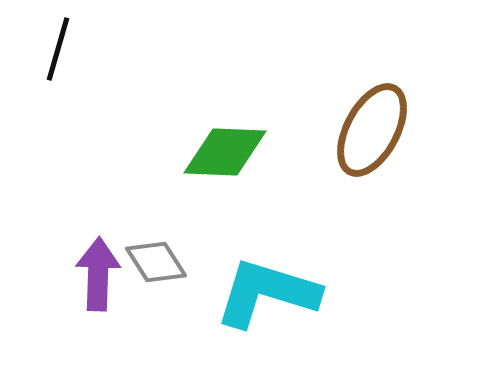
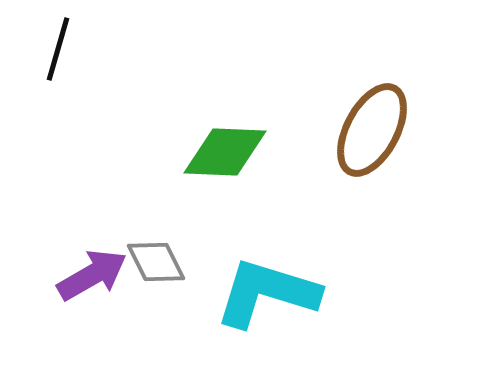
gray diamond: rotated 6 degrees clockwise
purple arrow: moved 6 px left, 1 px down; rotated 58 degrees clockwise
